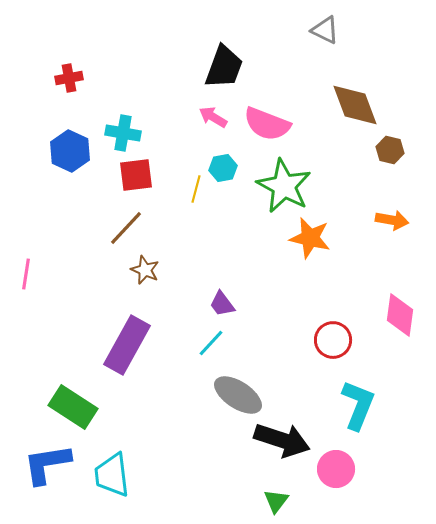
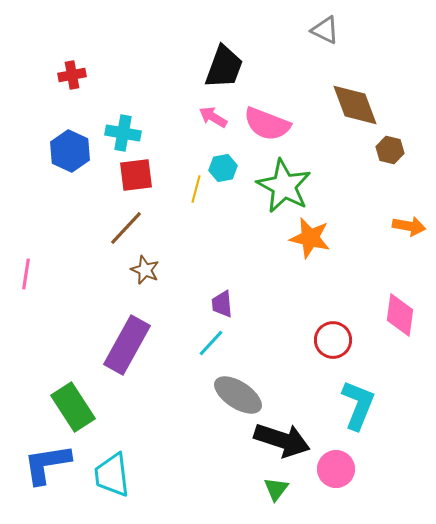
red cross: moved 3 px right, 3 px up
orange arrow: moved 17 px right, 6 px down
purple trapezoid: rotated 32 degrees clockwise
green rectangle: rotated 24 degrees clockwise
green triangle: moved 12 px up
